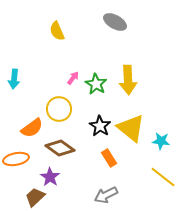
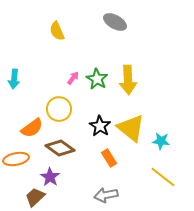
green star: moved 1 px right, 5 px up
gray arrow: rotated 15 degrees clockwise
